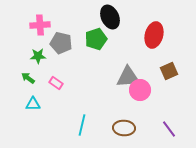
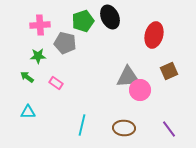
green pentagon: moved 13 px left, 18 px up
gray pentagon: moved 4 px right
green arrow: moved 1 px left, 1 px up
cyan triangle: moved 5 px left, 8 px down
